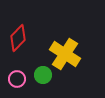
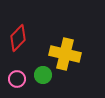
yellow cross: rotated 20 degrees counterclockwise
